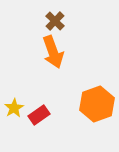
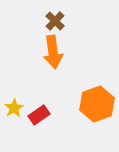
orange arrow: rotated 12 degrees clockwise
